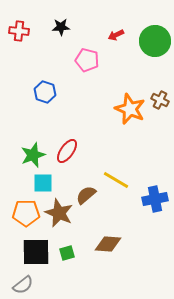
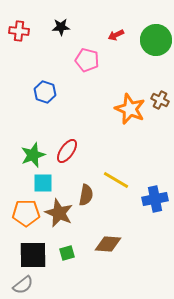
green circle: moved 1 px right, 1 px up
brown semicircle: rotated 140 degrees clockwise
black square: moved 3 px left, 3 px down
